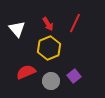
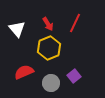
red semicircle: moved 2 px left
gray circle: moved 2 px down
